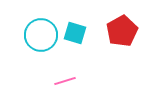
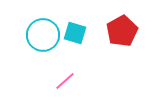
cyan circle: moved 2 px right
pink line: rotated 25 degrees counterclockwise
